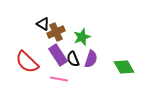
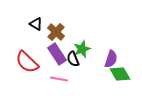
black triangle: moved 7 px left
brown cross: rotated 24 degrees counterclockwise
green star: moved 12 px down
purple rectangle: moved 1 px left, 1 px up
purple semicircle: moved 20 px right
green diamond: moved 4 px left, 7 px down
